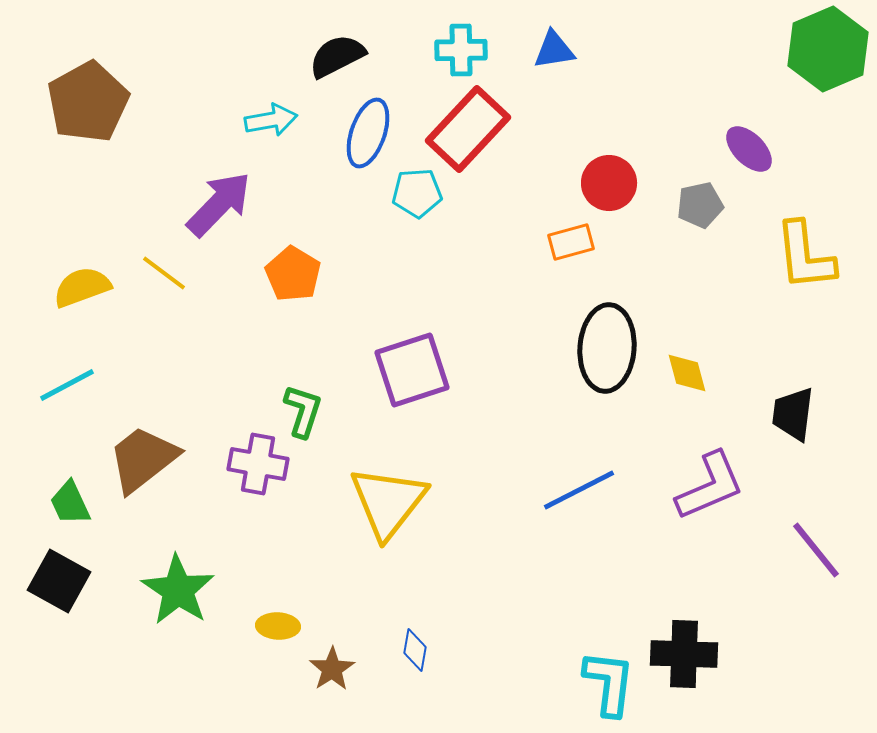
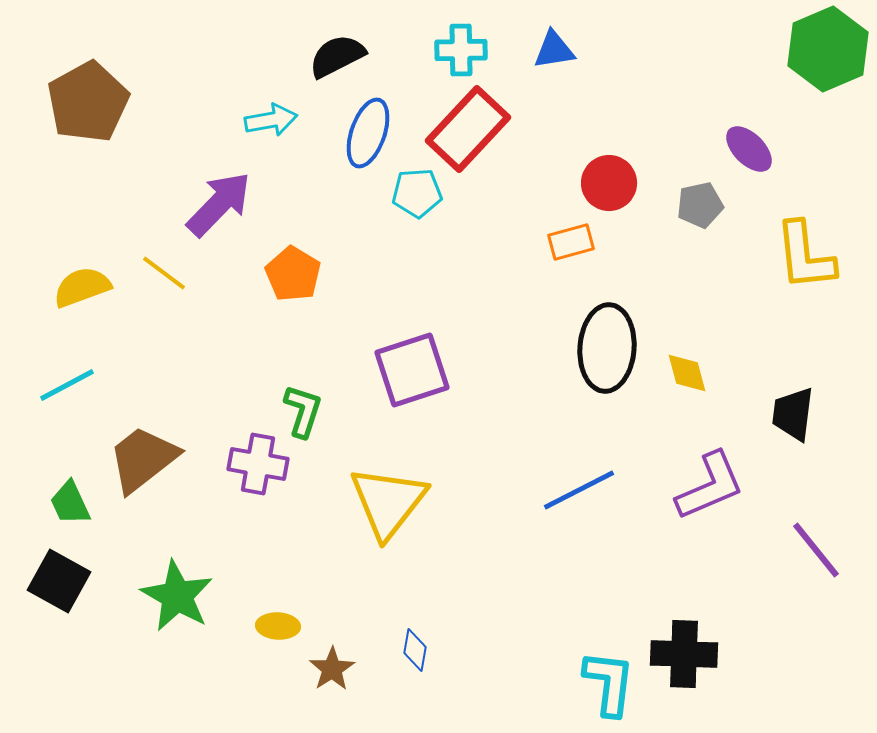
green star: moved 1 px left, 6 px down; rotated 4 degrees counterclockwise
